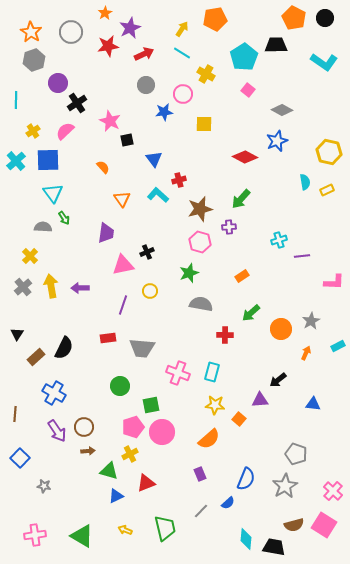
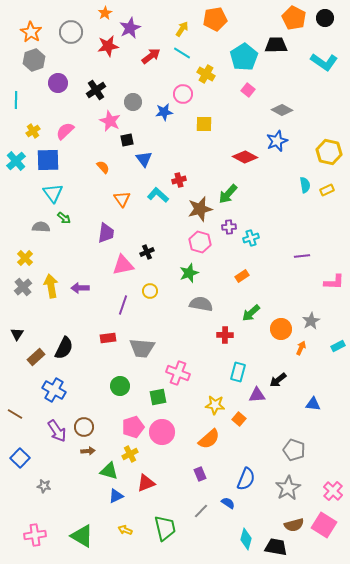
red arrow at (144, 54): moved 7 px right, 2 px down; rotated 12 degrees counterclockwise
gray circle at (146, 85): moved 13 px left, 17 px down
black cross at (77, 103): moved 19 px right, 13 px up
blue triangle at (154, 159): moved 10 px left
cyan semicircle at (305, 182): moved 3 px down
green arrow at (241, 199): moved 13 px left, 5 px up
green arrow at (64, 218): rotated 16 degrees counterclockwise
gray semicircle at (43, 227): moved 2 px left
cyan cross at (279, 240): moved 28 px left, 2 px up
yellow cross at (30, 256): moved 5 px left, 2 px down
orange arrow at (306, 353): moved 5 px left, 5 px up
cyan rectangle at (212, 372): moved 26 px right
blue cross at (54, 393): moved 3 px up
purple triangle at (260, 400): moved 3 px left, 5 px up
green square at (151, 405): moved 7 px right, 8 px up
brown line at (15, 414): rotated 63 degrees counterclockwise
gray pentagon at (296, 454): moved 2 px left, 4 px up
gray star at (285, 486): moved 3 px right, 2 px down
blue semicircle at (228, 503): rotated 104 degrees counterclockwise
cyan diamond at (246, 539): rotated 10 degrees clockwise
black trapezoid at (274, 547): moved 2 px right
